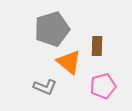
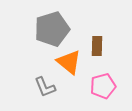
gray L-shape: rotated 45 degrees clockwise
